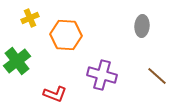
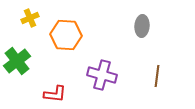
brown line: rotated 55 degrees clockwise
red L-shape: rotated 15 degrees counterclockwise
